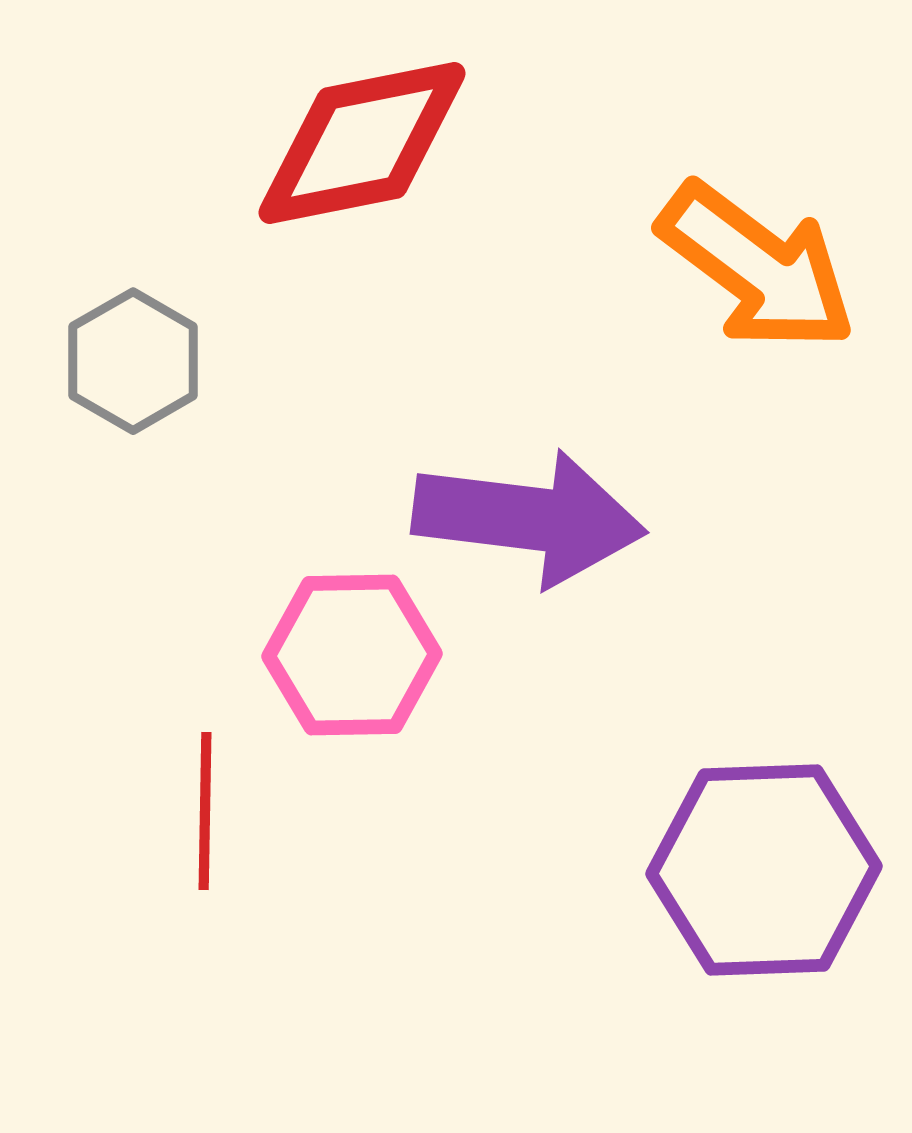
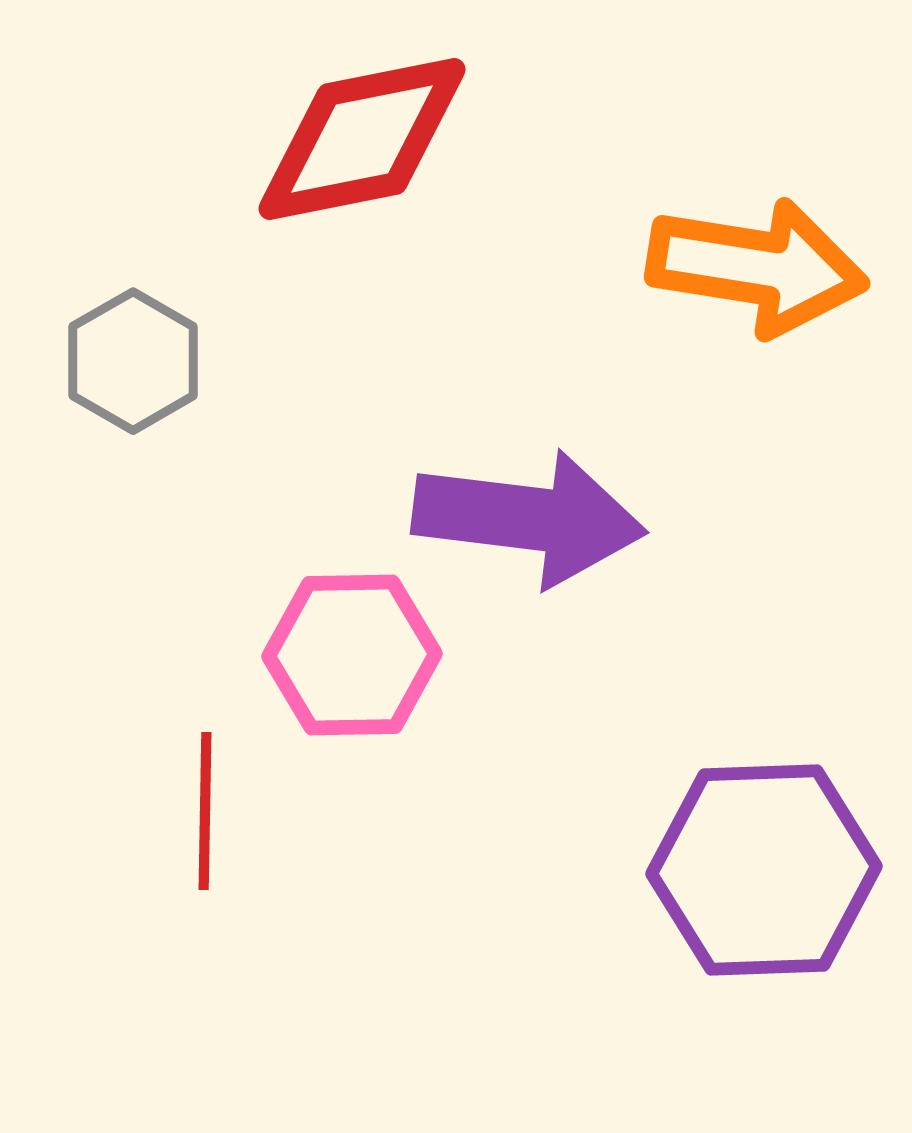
red diamond: moved 4 px up
orange arrow: rotated 28 degrees counterclockwise
